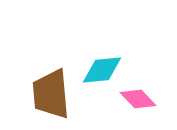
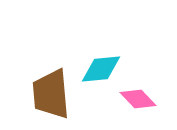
cyan diamond: moved 1 px left, 1 px up
